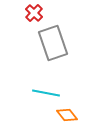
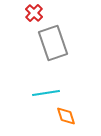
cyan line: rotated 20 degrees counterclockwise
orange diamond: moved 1 px left, 1 px down; rotated 20 degrees clockwise
